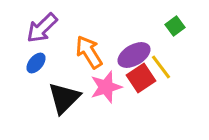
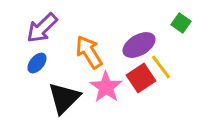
green square: moved 6 px right, 3 px up; rotated 18 degrees counterclockwise
purple ellipse: moved 5 px right, 10 px up
blue ellipse: moved 1 px right
pink star: rotated 20 degrees counterclockwise
